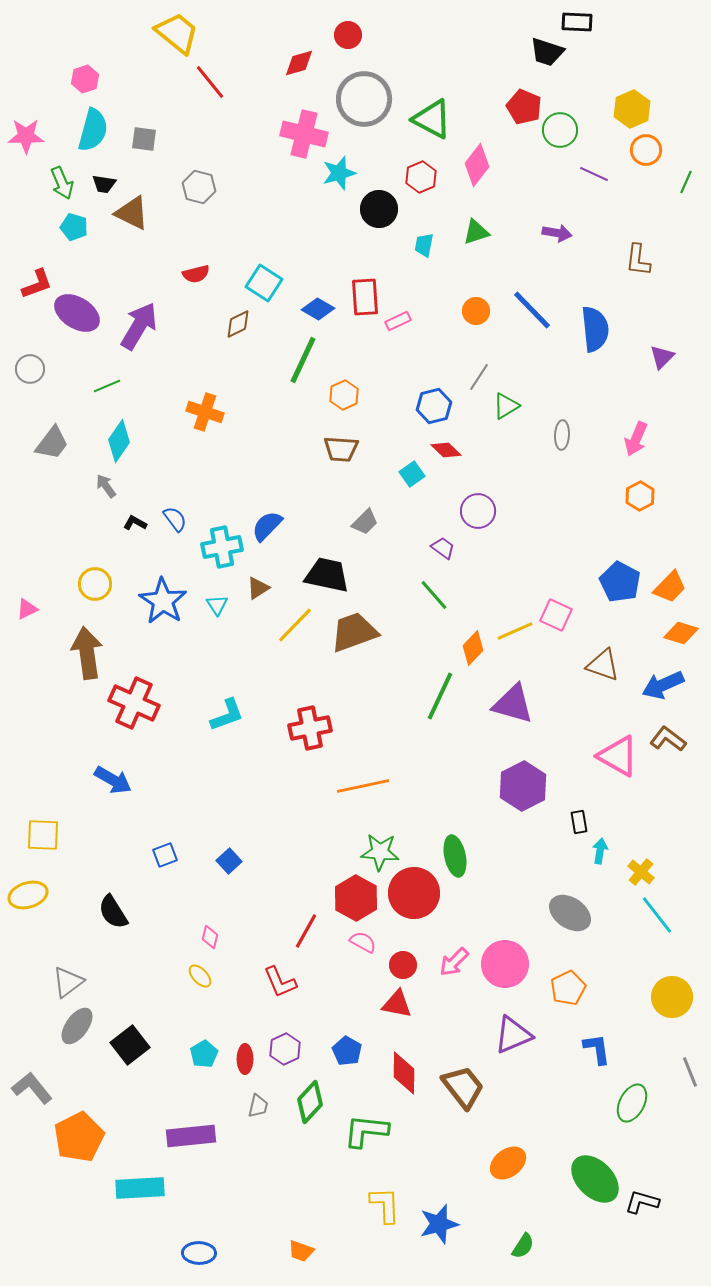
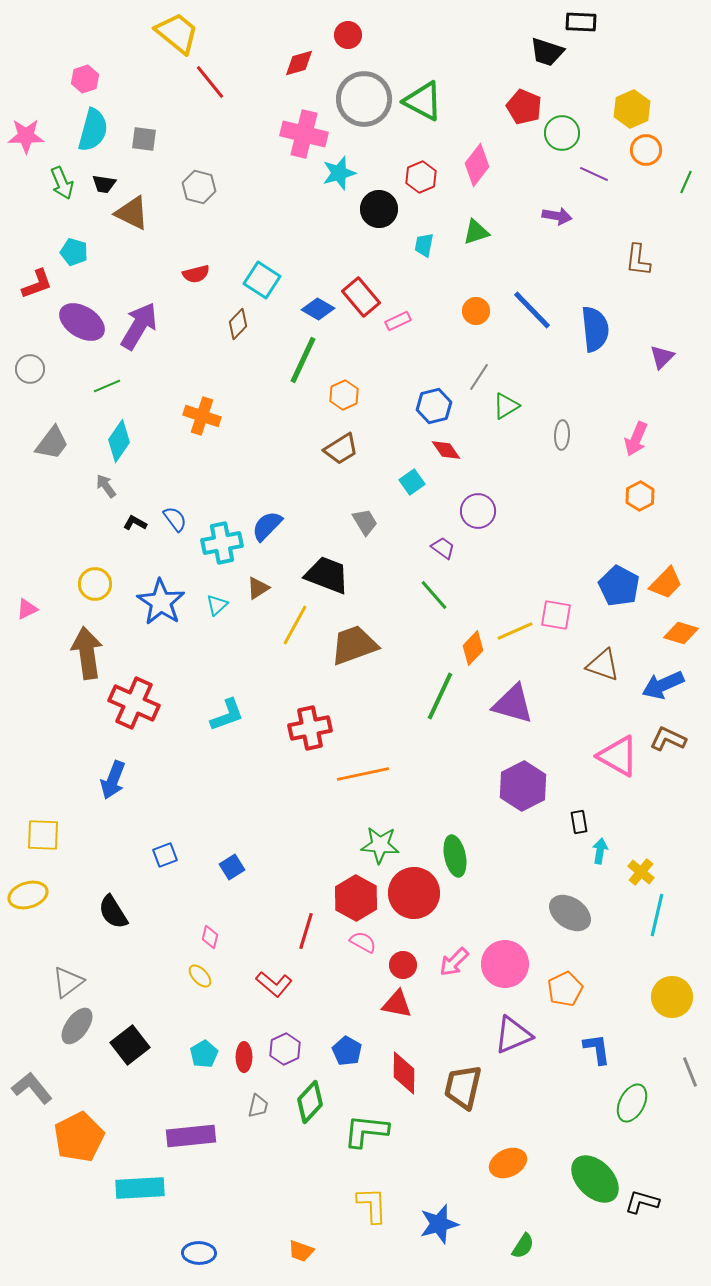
black rectangle at (577, 22): moved 4 px right
green triangle at (432, 119): moved 9 px left, 18 px up
green circle at (560, 130): moved 2 px right, 3 px down
cyan pentagon at (74, 227): moved 25 px down
purple arrow at (557, 233): moved 17 px up
cyan square at (264, 283): moved 2 px left, 3 px up
red rectangle at (365, 297): moved 4 px left; rotated 36 degrees counterclockwise
purple ellipse at (77, 313): moved 5 px right, 9 px down
brown diamond at (238, 324): rotated 20 degrees counterclockwise
orange cross at (205, 412): moved 3 px left, 4 px down
brown trapezoid at (341, 449): rotated 36 degrees counterclockwise
red diamond at (446, 450): rotated 12 degrees clockwise
cyan square at (412, 474): moved 8 px down
gray trapezoid at (365, 522): rotated 76 degrees counterclockwise
cyan cross at (222, 547): moved 4 px up
black trapezoid at (327, 575): rotated 9 degrees clockwise
blue pentagon at (620, 582): moved 1 px left, 4 px down
orange trapezoid at (670, 587): moved 4 px left, 4 px up
blue star at (163, 601): moved 2 px left, 1 px down
cyan triangle at (217, 605): rotated 20 degrees clockwise
pink square at (556, 615): rotated 16 degrees counterclockwise
yellow line at (295, 625): rotated 15 degrees counterclockwise
brown trapezoid at (354, 632): moved 13 px down
brown L-shape at (668, 739): rotated 12 degrees counterclockwise
blue arrow at (113, 780): rotated 81 degrees clockwise
orange line at (363, 786): moved 12 px up
green star at (380, 852): moved 7 px up
blue square at (229, 861): moved 3 px right, 6 px down; rotated 10 degrees clockwise
cyan line at (657, 915): rotated 51 degrees clockwise
red line at (306, 931): rotated 12 degrees counterclockwise
red L-shape at (280, 982): moved 6 px left, 2 px down; rotated 27 degrees counterclockwise
orange pentagon at (568, 988): moved 3 px left, 1 px down
red ellipse at (245, 1059): moved 1 px left, 2 px up
brown trapezoid at (463, 1087): rotated 129 degrees counterclockwise
orange ellipse at (508, 1163): rotated 12 degrees clockwise
yellow L-shape at (385, 1205): moved 13 px left
